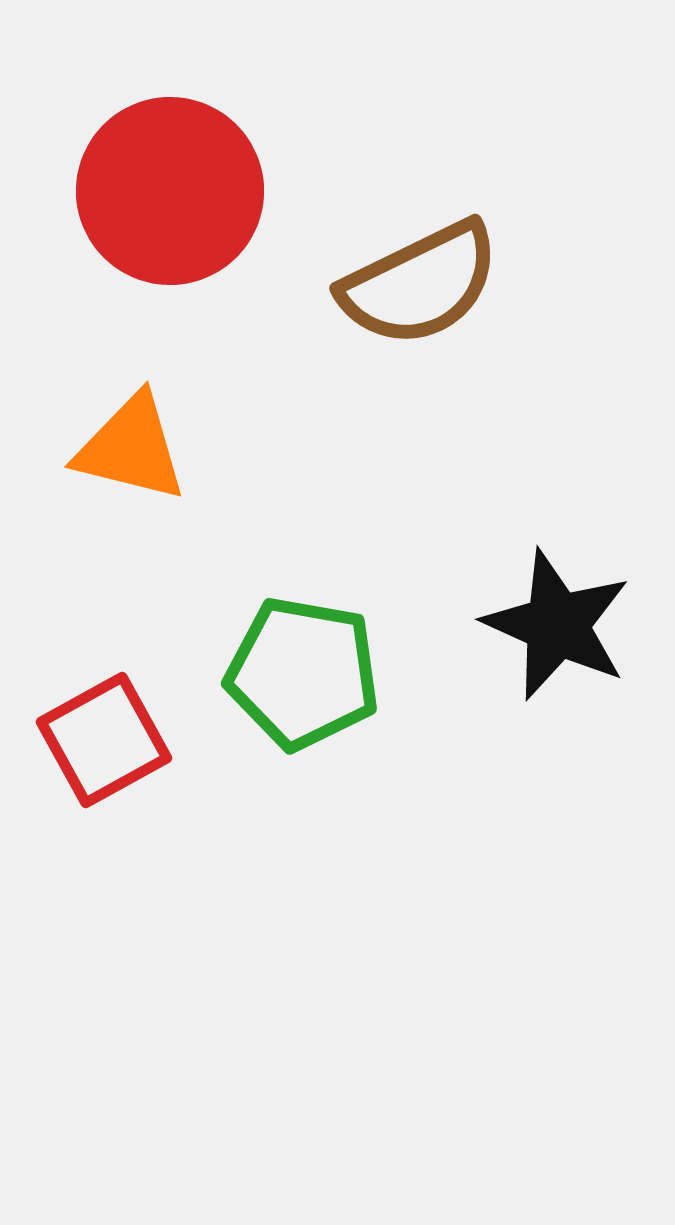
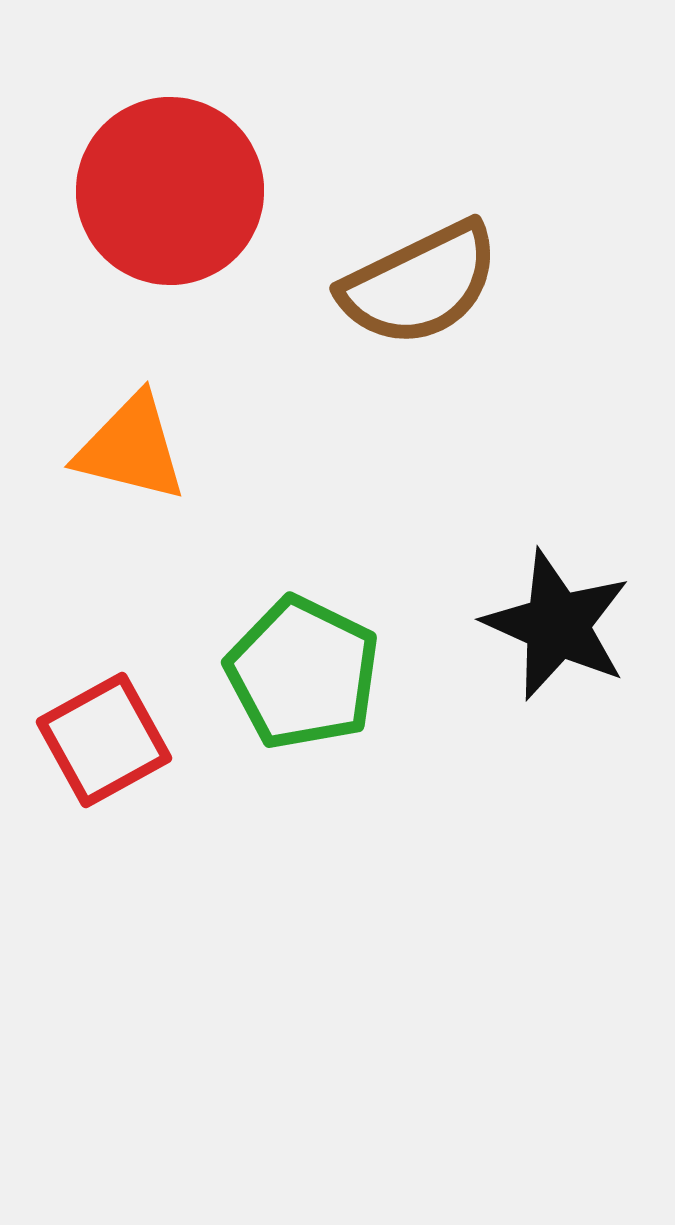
green pentagon: rotated 16 degrees clockwise
